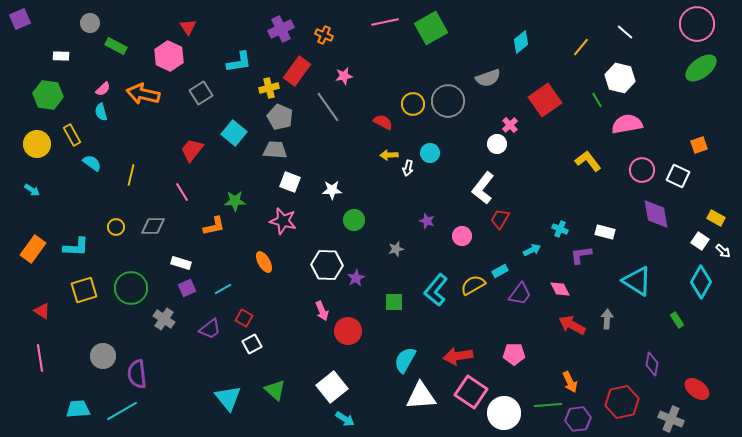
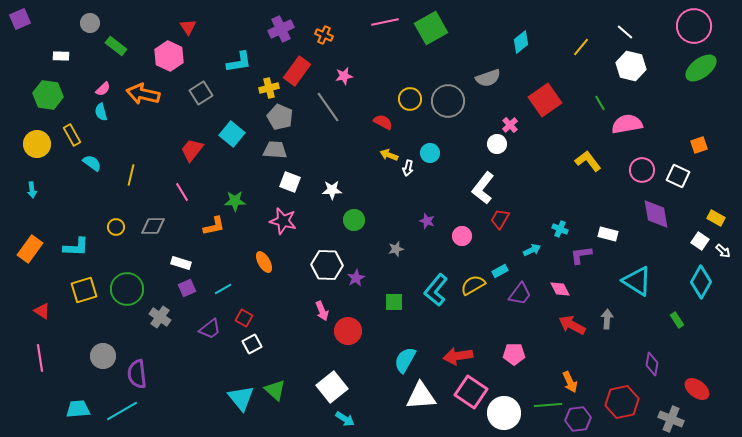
pink circle at (697, 24): moved 3 px left, 2 px down
green rectangle at (116, 46): rotated 10 degrees clockwise
white hexagon at (620, 78): moved 11 px right, 12 px up
green line at (597, 100): moved 3 px right, 3 px down
yellow circle at (413, 104): moved 3 px left, 5 px up
cyan square at (234, 133): moved 2 px left, 1 px down
yellow arrow at (389, 155): rotated 24 degrees clockwise
cyan arrow at (32, 190): rotated 49 degrees clockwise
white rectangle at (605, 232): moved 3 px right, 2 px down
orange rectangle at (33, 249): moved 3 px left
green circle at (131, 288): moved 4 px left, 1 px down
gray cross at (164, 319): moved 4 px left, 2 px up
cyan triangle at (228, 398): moved 13 px right
